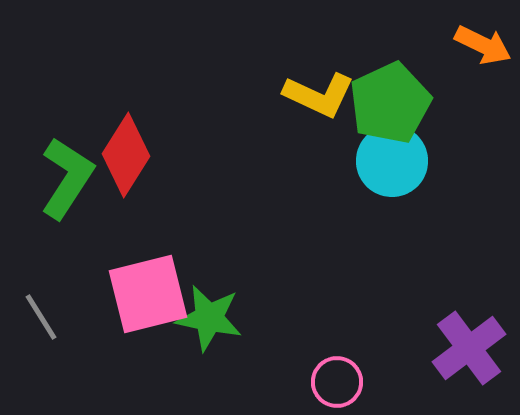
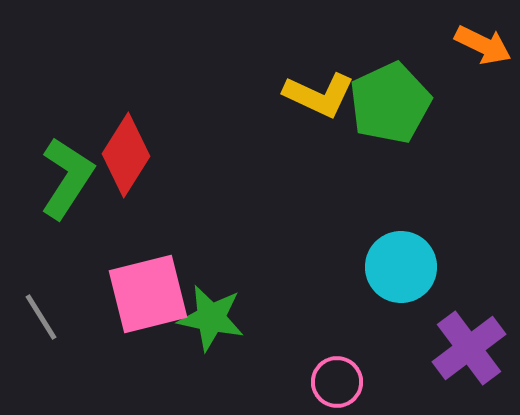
cyan circle: moved 9 px right, 106 px down
green star: moved 2 px right
